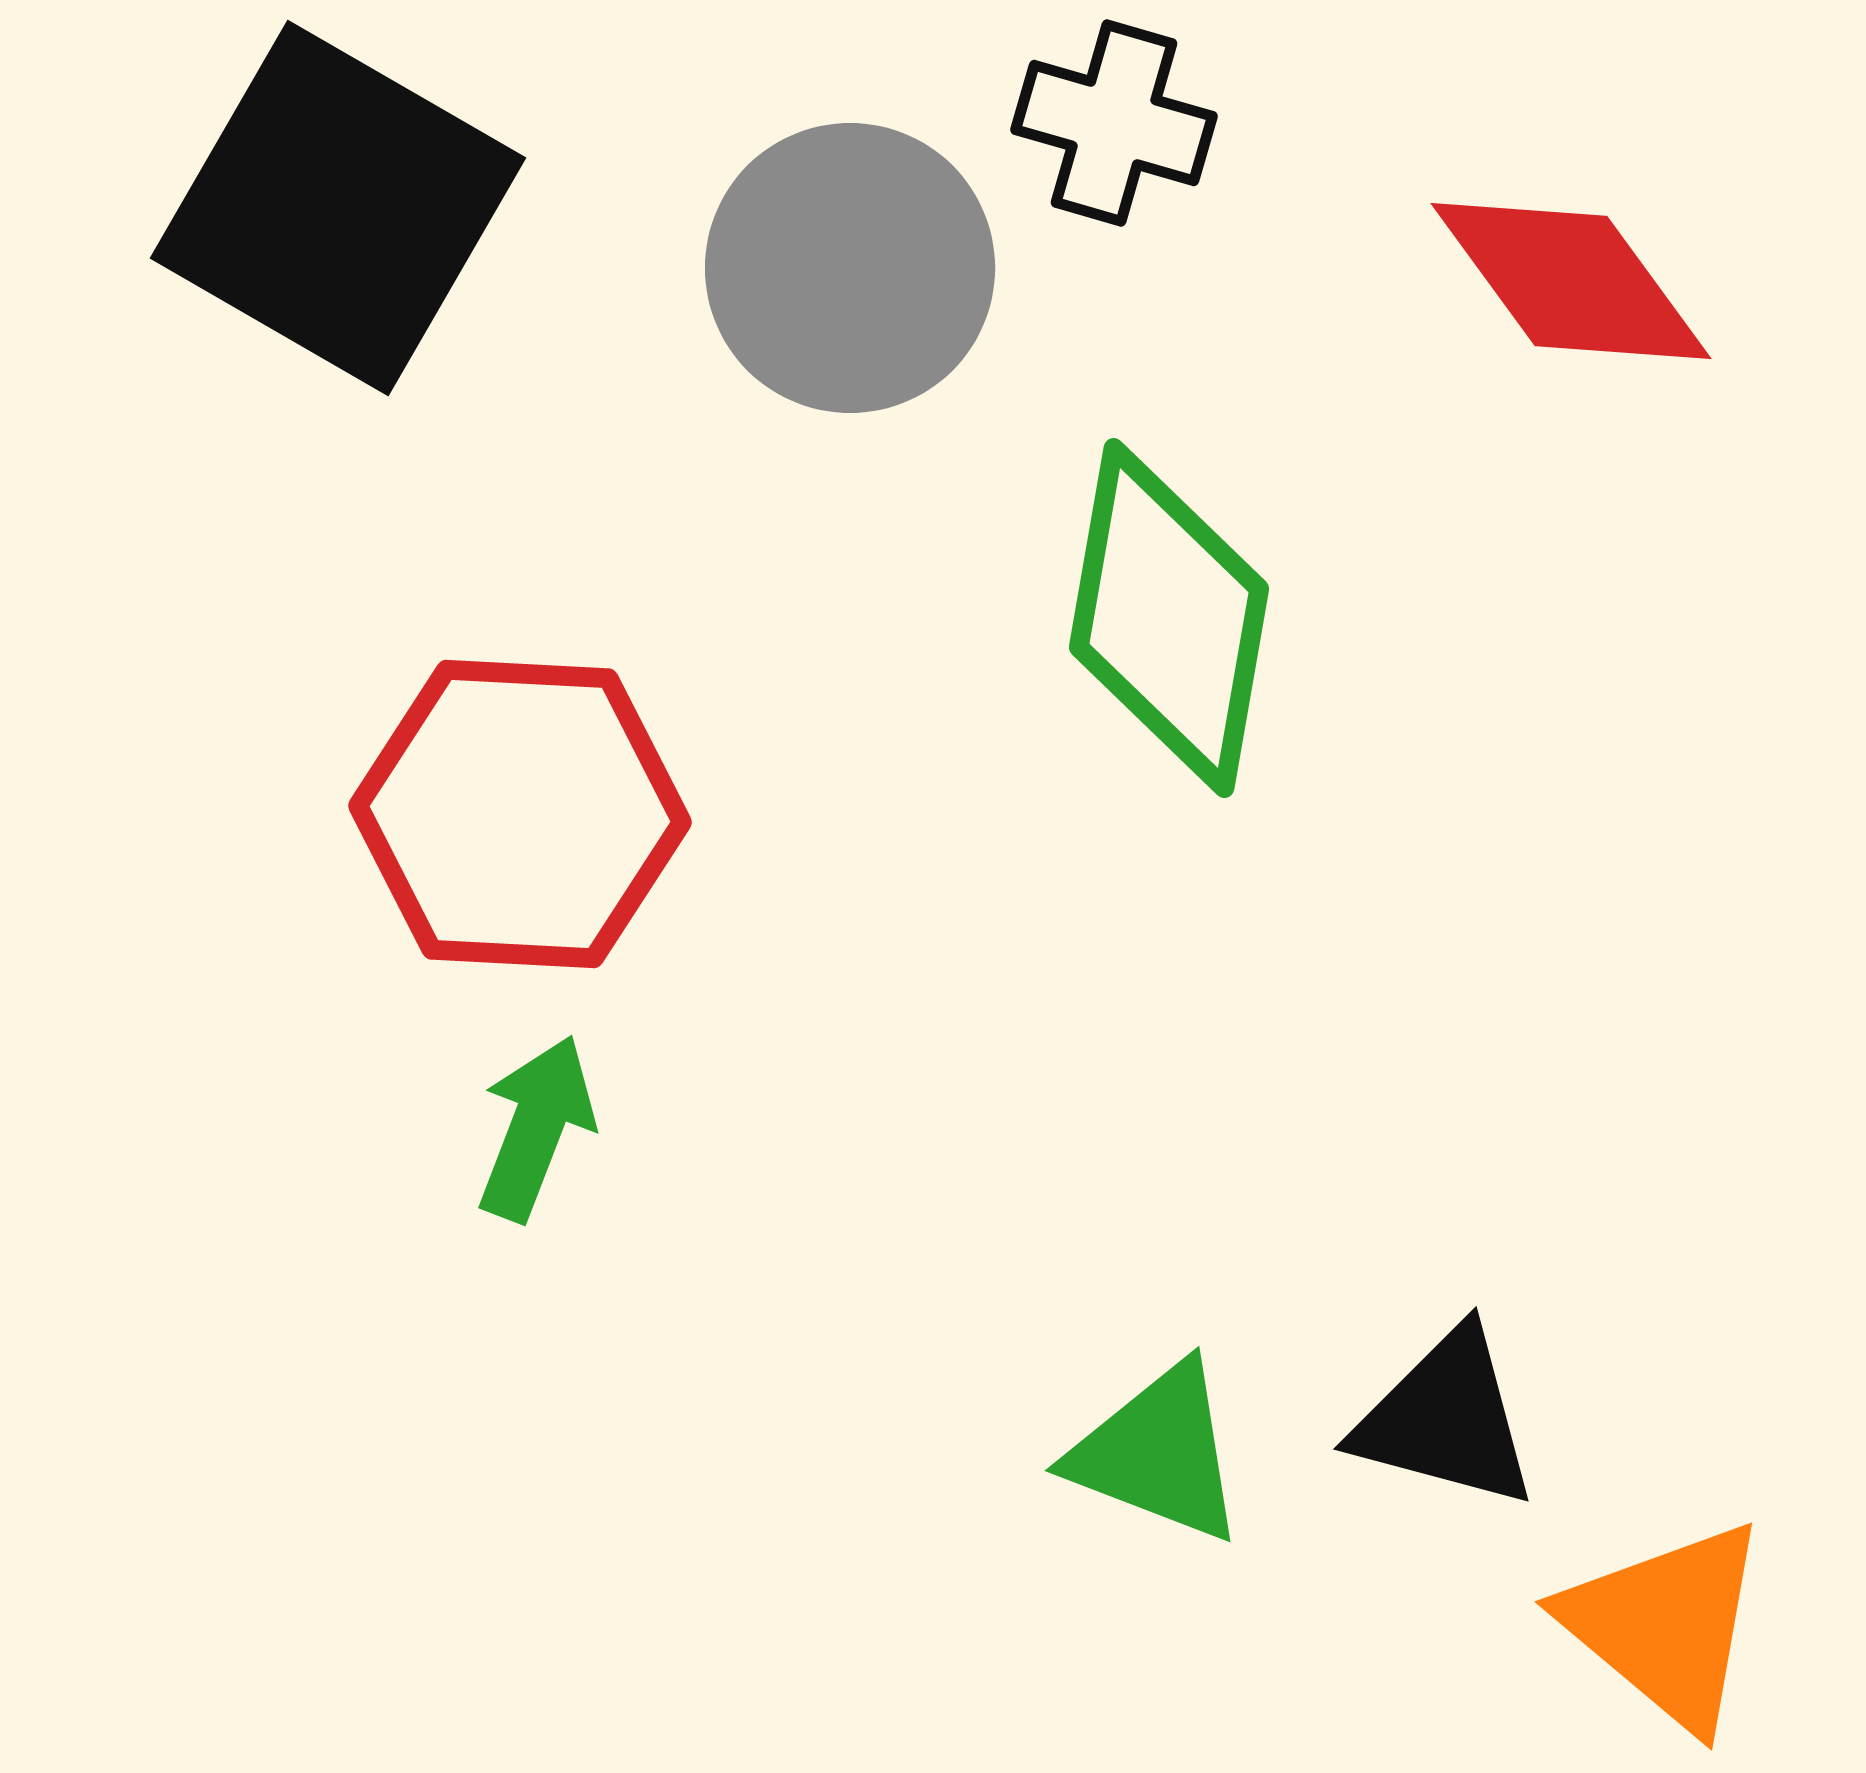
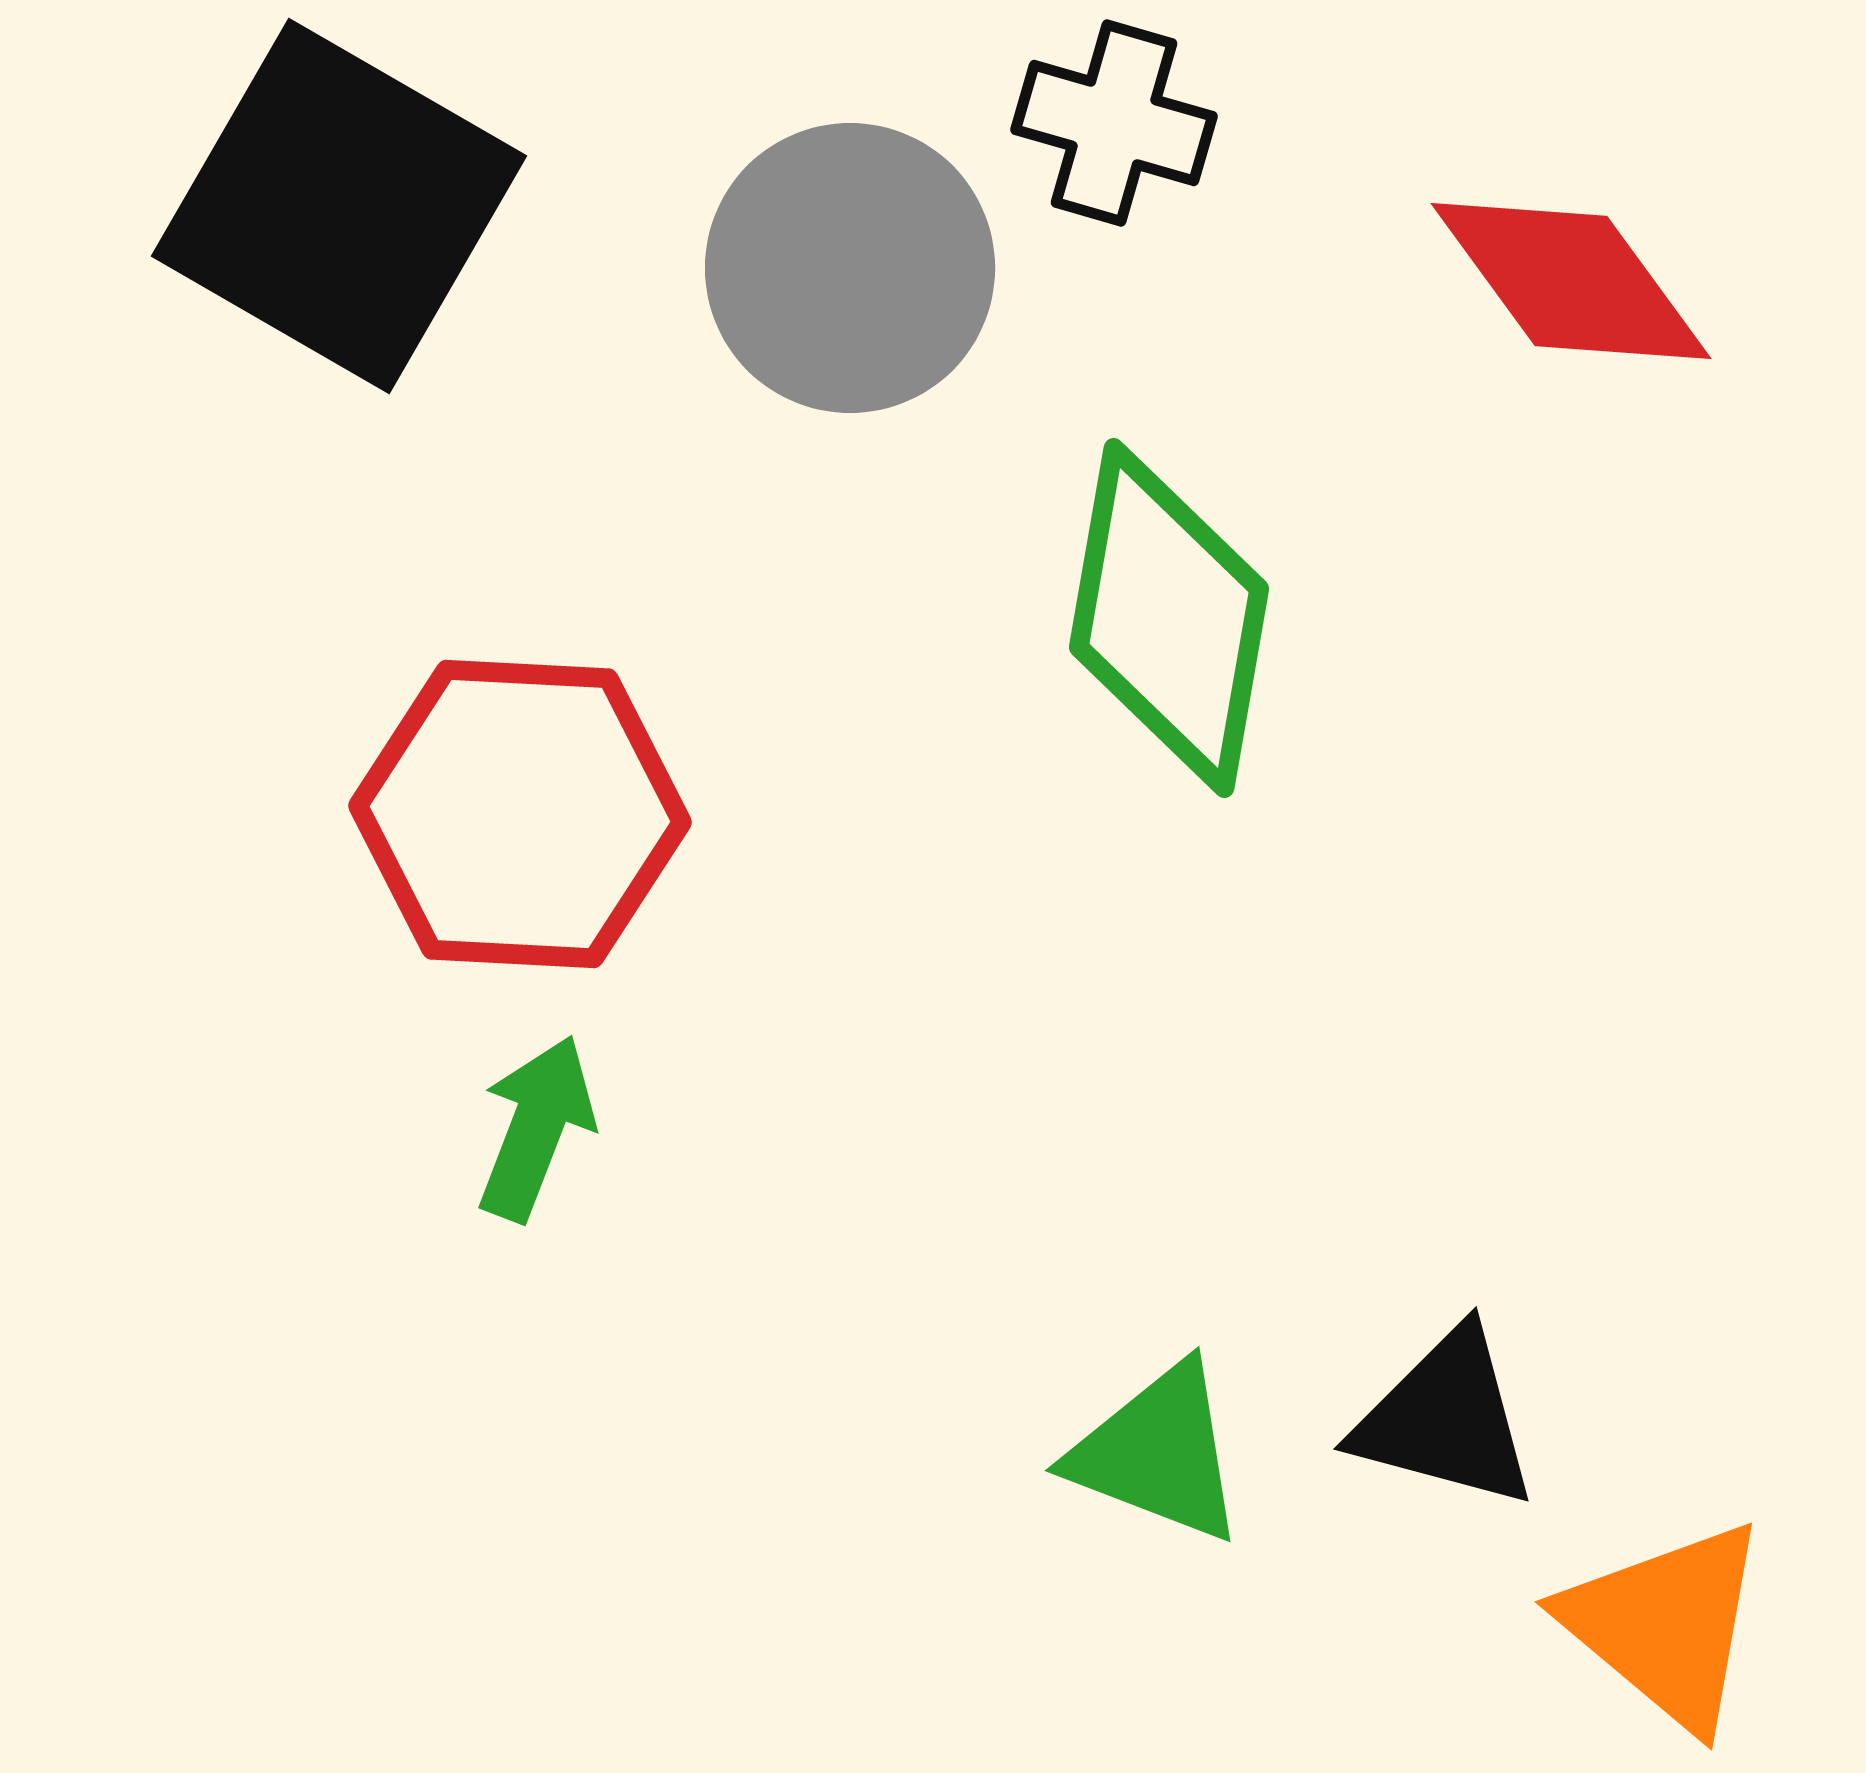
black square: moved 1 px right, 2 px up
